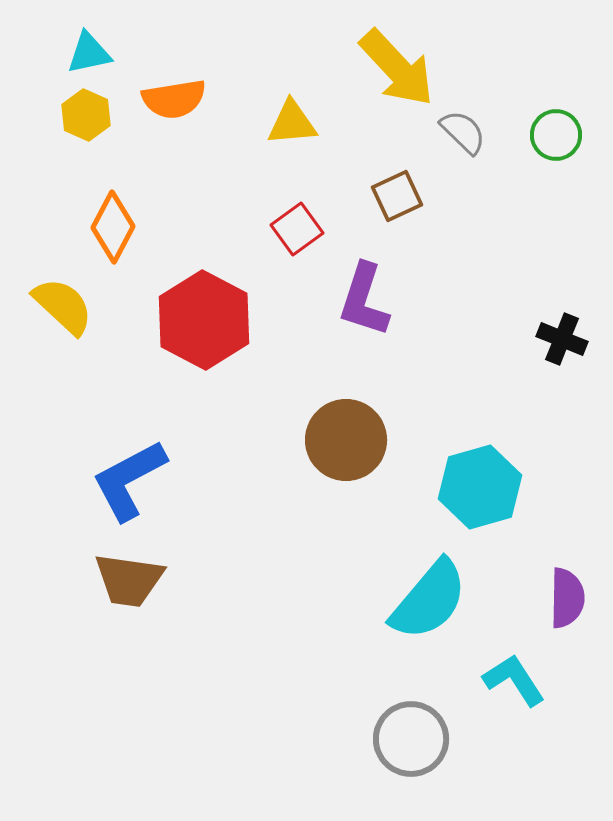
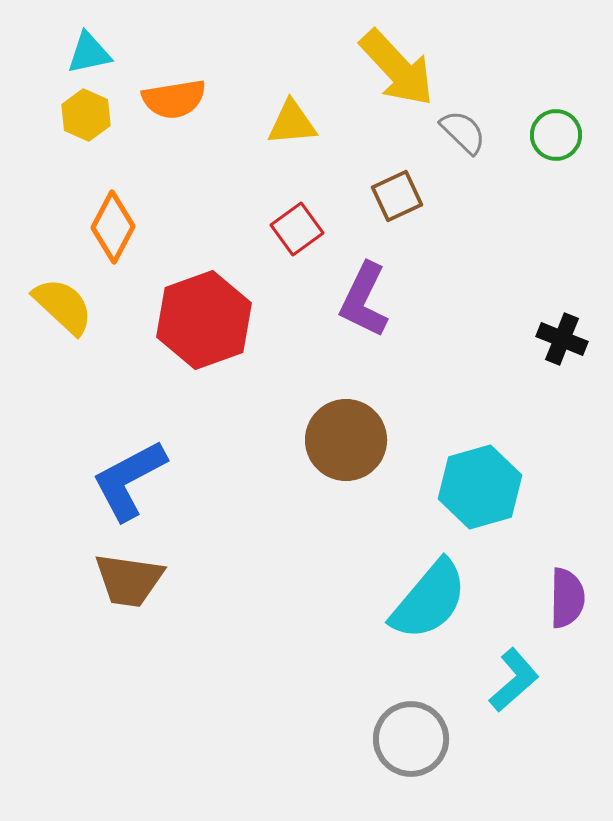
purple L-shape: rotated 8 degrees clockwise
red hexagon: rotated 12 degrees clockwise
cyan L-shape: rotated 82 degrees clockwise
